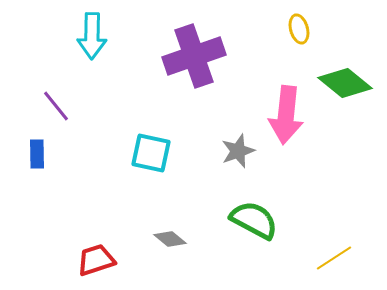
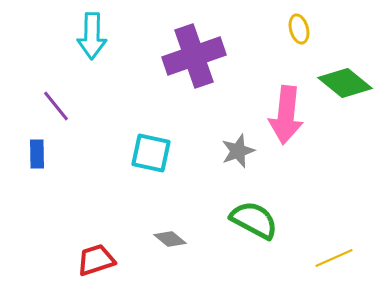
yellow line: rotated 9 degrees clockwise
